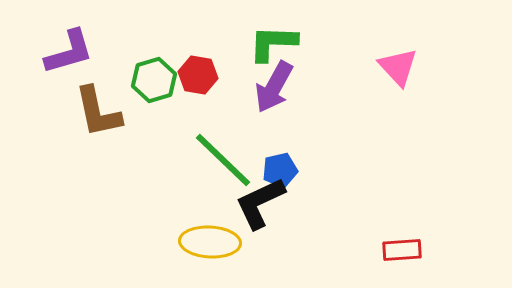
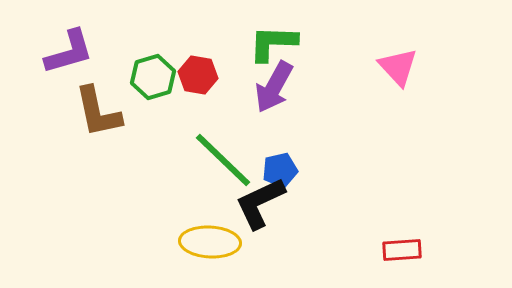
green hexagon: moved 1 px left, 3 px up
